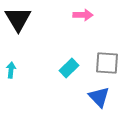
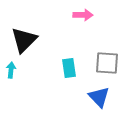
black triangle: moved 6 px right, 21 px down; rotated 16 degrees clockwise
cyan rectangle: rotated 54 degrees counterclockwise
